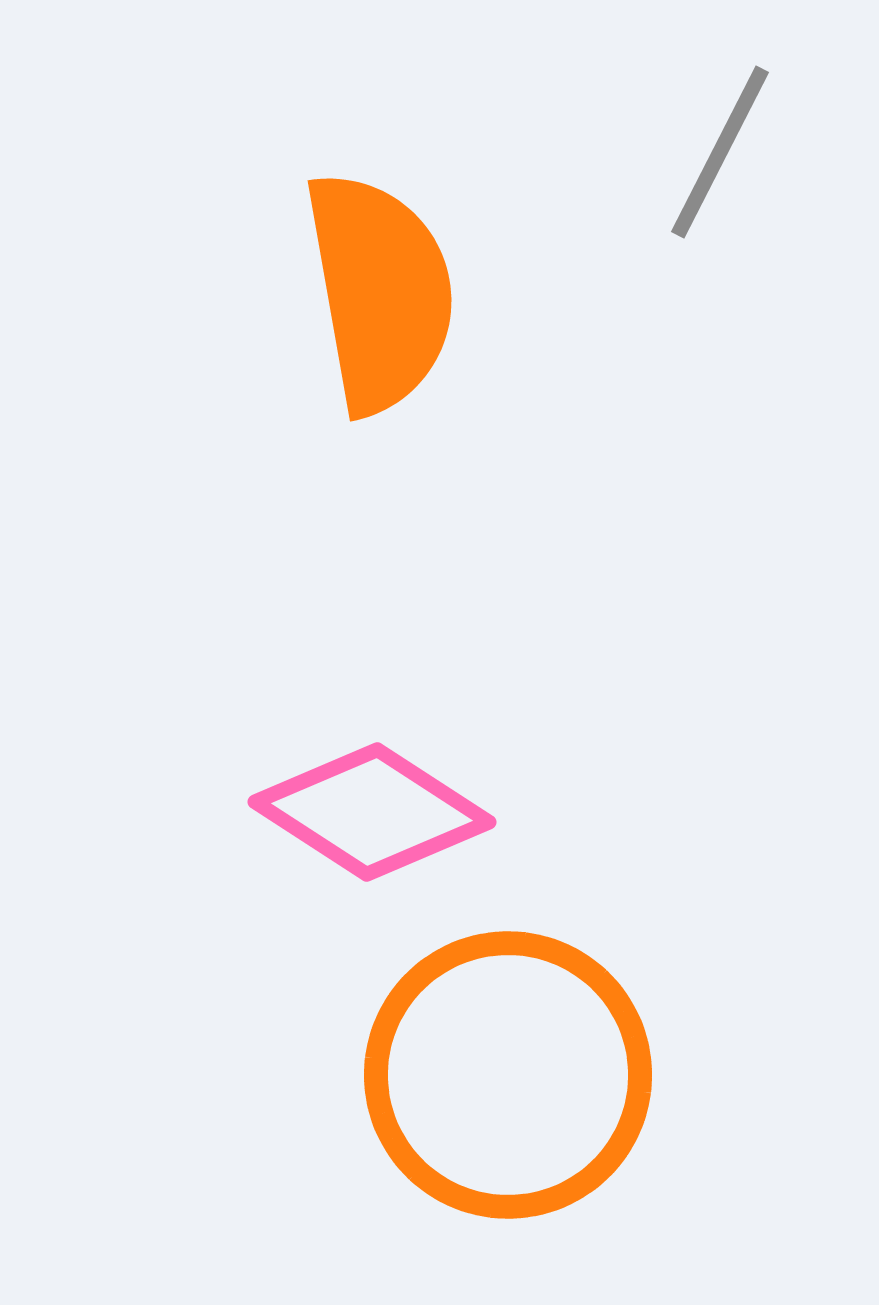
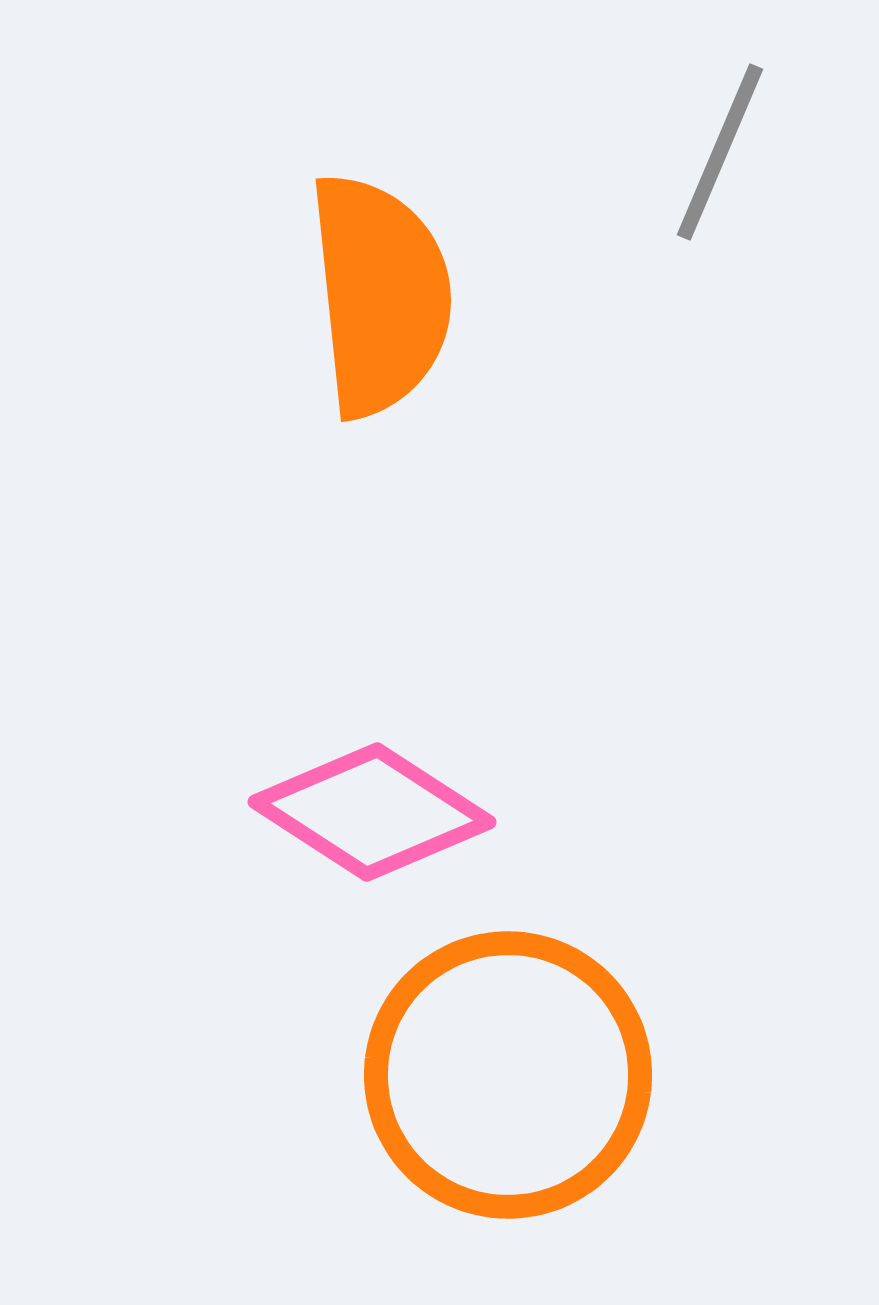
gray line: rotated 4 degrees counterclockwise
orange semicircle: moved 3 px down; rotated 4 degrees clockwise
